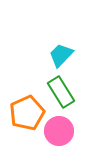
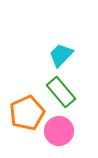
green rectangle: rotated 8 degrees counterclockwise
